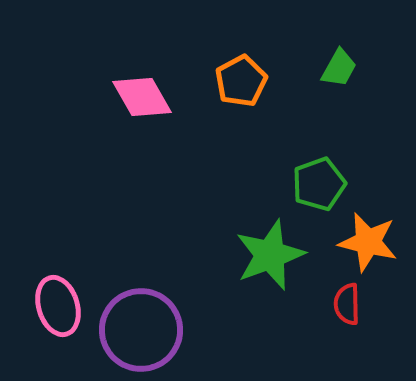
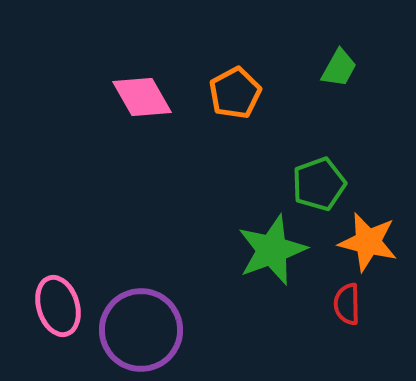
orange pentagon: moved 6 px left, 12 px down
green star: moved 2 px right, 5 px up
